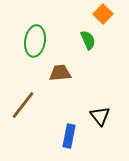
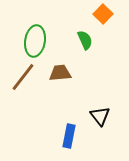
green semicircle: moved 3 px left
brown line: moved 28 px up
